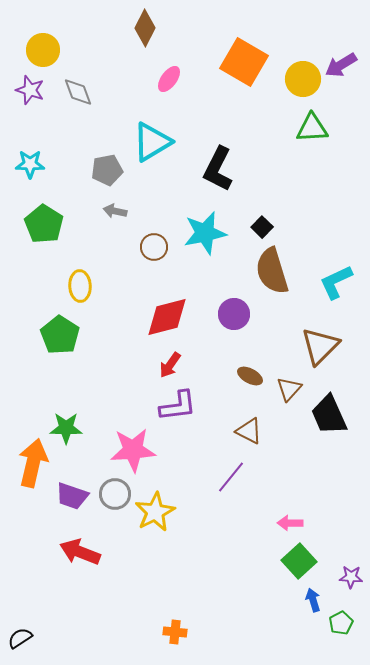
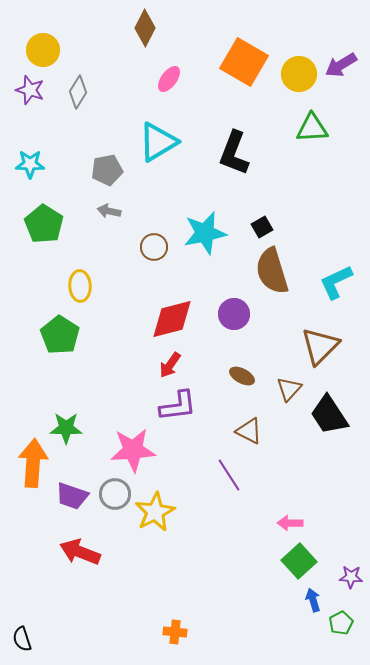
yellow circle at (303, 79): moved 4 px left, 5 px up
gray diamond at (78, 92): rotated 52 degrees clockwise
cyan triangle at (152, 142): moved 6 px right
black L-shape at (218, 169): moved 16 px right, 16 px up; rotated 6 degrees counterclockwise
gray arrow at (115, 211): moved 6 px left
black square at (262, 227): rotated 15 degrees clockwise
red diamond at (167, 317): moved 5 px right, 2 px down
brown ellipse at (250, 376): moved 8 px left
black trapezoid at (329, 415): rotated 9 degrees counterclockwise
orange arrow at (33, 463): rotated 9 degrees counterclockwise
purple line at (231, 477): moved 2 px left, 2 px up; rotated 72 degrees counterclockwise
black semicircle at (20, 638): moved 2 px right, 1 px down; rotated 75 degrees counterclockwise
